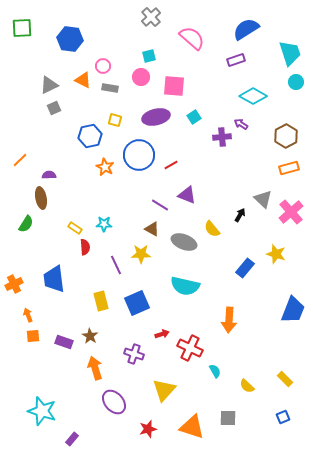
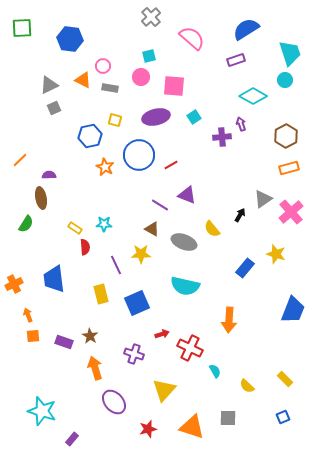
cyan circle at (296, 82): moved 11 px left, 2 px up
purple arrow at (241, 124): rotated 40 degrees clockwise
gray triangle at (263, 199): rotated 42 degrees clockwise
yellow rectangle at (101, 301): moved 7 px up
